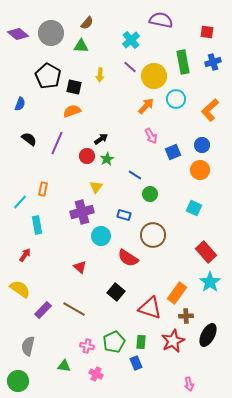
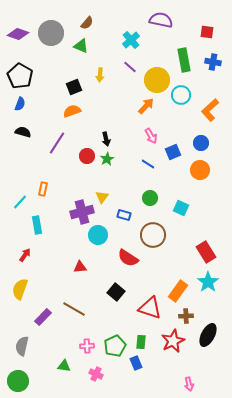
purple diamond at (18, 34): rotated 20 degrees counterclockwise
green triangle at (81, 46): rotated 21 degrees clockwise
green rectangle at (183, 62): moved 1 px right, 2 px up
blue cross at (213, 62): rotated 28 degrees clockwise
black pentagon at (48, 76): moved 28 px left
yellow circle at (154, 76): moved 3 px right, 4 px down
black square at (74, 87): rotated 35 degrees counterclockwise
cyan circle at (176, 99): moved 5 px right, 4 px up
black semicircle at (29, 139): moved 6 px left, 7 px up; rotated 21 degrees counterclockwise
black arrow at (101, 139): moved 5 px right; rotated 112 degrees clockwise
purple line at (57, 143): rotated 10 degrees clockwise
blue circle at (202, 145): moved 1 px left, 2 px up
blue line at (135, 175): moved 13 px right, 11 px up
yellow triangle at (96, 187): moved 6 px right, 10 px down
green circle at (150, 194): moved 4 px down
cyan square at (194, 208): moved 13 px left
cyan circle at (101, 236): moved 3 px left, 1 px up
red rectangle at (206, 252): rotated 10 degrees clockwise
red triangle at (80, 267): rotated 48 degrees counterclockwise
cyan star at (210, 282): moved 2 px left
yellow semicircle at (20, 289): rotated 105 degrees counterclockwise
orange rectangle at (177, 293): moved 1 px right, 2 px up
purple rectangle at (43, 310): moved 7 px down
green pentagon at (114, 342): moved 1 px right, 4 px down
gray semicircle at (28, 346): moved 6 px left
pink cross at (87, 346): rotated 16 degrees counterclockwise
